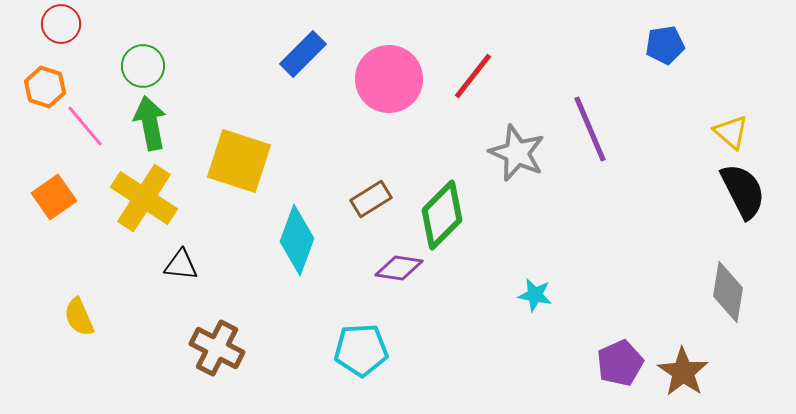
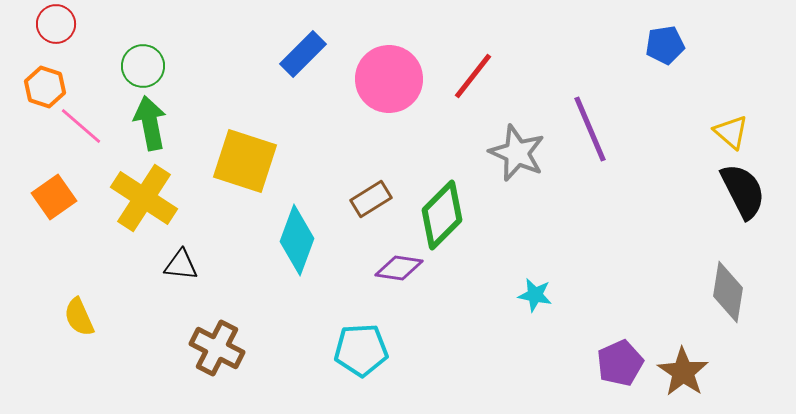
red circle: moved 5 px left
pink line: moved 4 px left; rotated 9 degrees counterclockwise
yellow square: moved 6 px right
